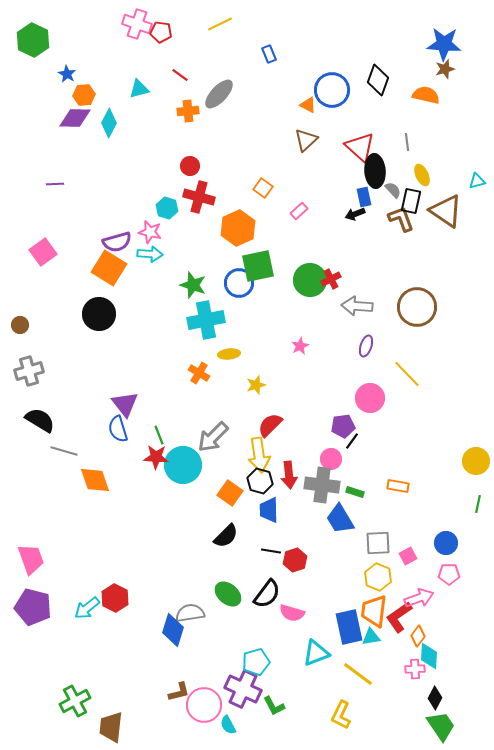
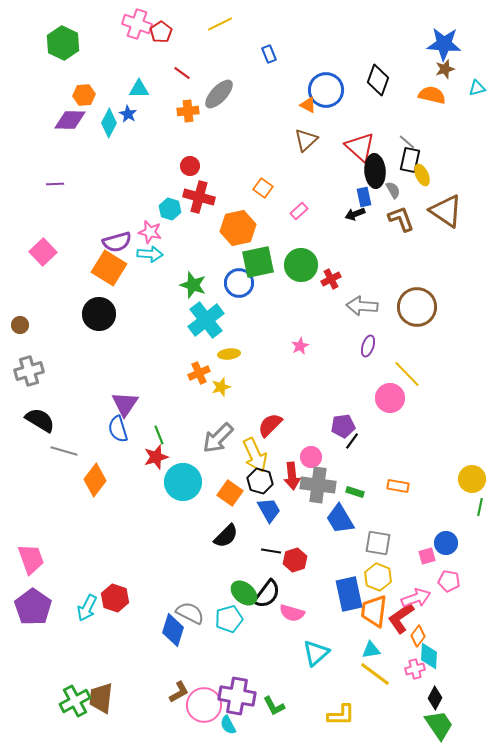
red pentagon at (161, 32): rotated 30 degrees clockwise
green hexagon at (33, 40): moved 30 px right, 3 px down
blue star at (67, 74): moved 61 px right, 40 px down
red line at (180, 75): moved 2 px right, 2 px up
cyan triangle at (139, 89): rotated 15 degrees clockwise
blue circle at (332, 90): moved 6 px left
orange semicircle at (426, 95): moved 6 px right
purple diamond at (75, 118): moved 5 px left, 2 px down
gray line at (407, 142): rotated 42 degrees counterclockwise
cyan triangle at (477, 181): moved 93 px up
gray semicircle at (393, 190): rotated 12 degrees clockwise
black rectangle at (411, 201): moved 1 px left, 41 px up
cyan hexagon at (167, 208): moved 3 px right, 1 px down
orange hexagon at (238, 228): rotated 12 degrees clockwise
pink square at (43, 252): rotated 8 degrees counterclockwise
green square at (258, 266): moved 4 px up
green circle at (310, 280): moved 9 px left, 15 px up
gray arrow at (357, 306): moved 5 px right
cyan cross at (206, 320): rotated 27 degrees counterclockwise
purple ellipse at (366, 346): moved 2 px right
orange cross at (199, 373): rotated 35 degrees clockwise
yellow star at (256, 385): moved 35 px left, 2 px down
pink circle at (370, 398): moved 20 px right
purple triangle at (125, 404): rotated 12 degrees clockwise
gray arrow at (213, 437): moved 5 px right, 1 px down
yellow arrow at (259, 455): moved 4 px left; rotated 16 degrees counterclockwise
red star at (156, 457): rotated 20 degrees counterclockwise
pink circle at (331, 459): moved 20 px left, 2 px up
yellow circle at (476, 461): moved 4 px left, 18 px down
cyan circle at (183, 465): moved 17 px down
red arrow at (289, 475): moved 3 px right, 1 px down
orange diamond at (95, 480): rotated 56 degrees clockwise
gray cross at (322, 485): moved 4 px left
green line at (478, 504): moved 2 px right, 3 px down
blue trapezoid at (269, 510): rotated 152 degrees clockwise
gray square at (378, 543): rotated 12 degrees clockwise
pink square at (408, 556): moved 19 px right; rotated 12 degrees clockwise
pink pentagon at (449, 574): moved 7 px down; rotated 10 degrees clockwise
green ellipse at (228, 594): moved 16 px right, 1 px up
red hexagon at (115, 598): rotated 8 degrees counterclockwise
pink arrow at (419, 598): moved 3 px left
purple pentagon at (33, 607): rotated 21 degrees clockwise
cyan arrow at (87, 608): rotated 24 degrees counterclockwise
gray semicircle at (190, 613): rotated 36 degrees clockwise
red L-shape at (399, 617): moved 2 px right, 1 px down
blue rectangle at (349, 627): moved 33 px up
cyan triangle at (371, 637): moved 13 px down
cyan triangle at (316, 653): rotated 20 degrees counterclockwise
cyan pentagon at (256, 662): moved 27 px left, 43 px up
pink cross at (415, 669): rotated 12 degrees counterclockwise
yellow line at (358, 674): moved 17 px right
purple cross at (243, 689): moved 6 px left, 7 px down; rotated 15 degrees counterclockwise
brown L-shape at (179, 692): rotated 15 degrees counterclockwise
yellow L-shape at (341, 715): rotated 116 degrees counterclockwise
green trapezoid at (441, 726): moved 2 px left, 1 px up
brown trapezoid at (111, 727): moved 10 px left, 29 px up
